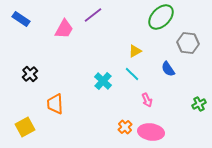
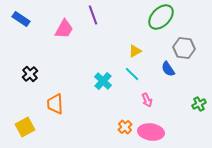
purple line: rotated 72 degrees counterclockwise
gray hexagon: moved 4 px left, 5 px down
